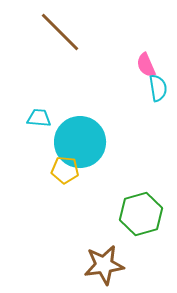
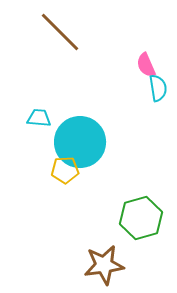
yellow pentagon: rotated 8 degrees counterclockwise
green hexagon: moved 4 px down
